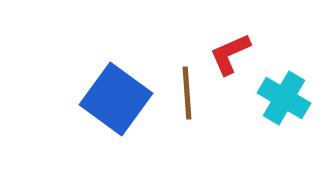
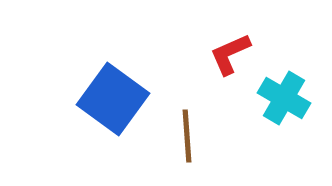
brown line: moved 43 px down
blue square: moved 3 px left
